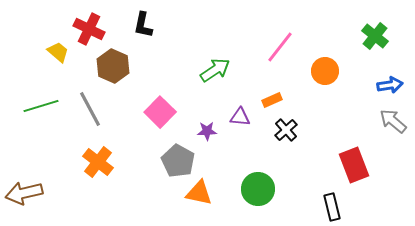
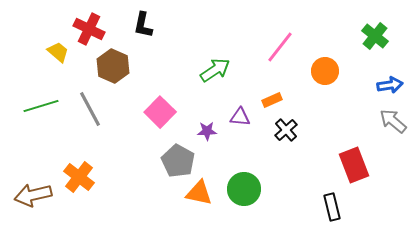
orange cross: moved 19 px left, 15 px down
green circle: moved 14 px left
brown arrow: moved 9 px right, 2 px down
